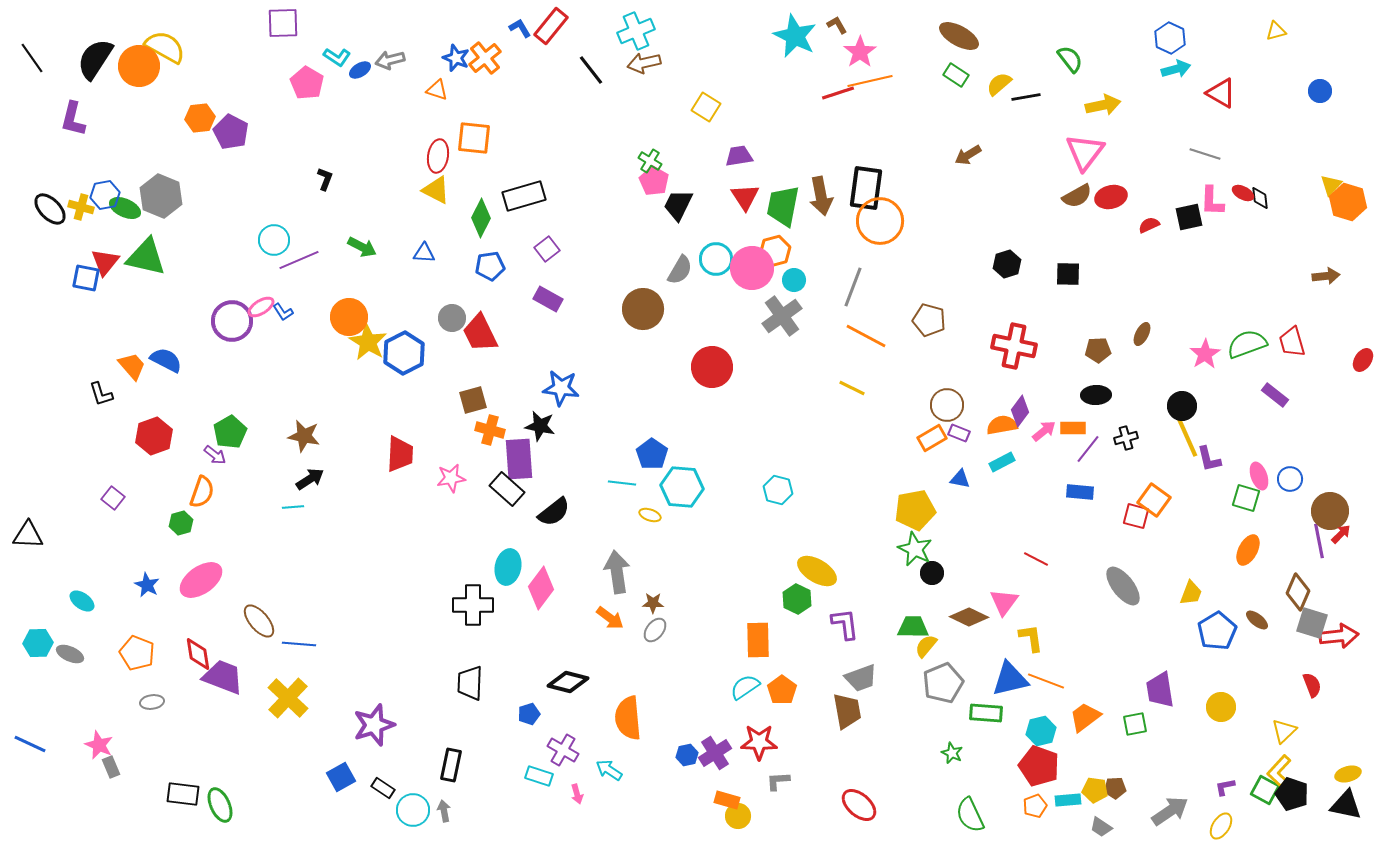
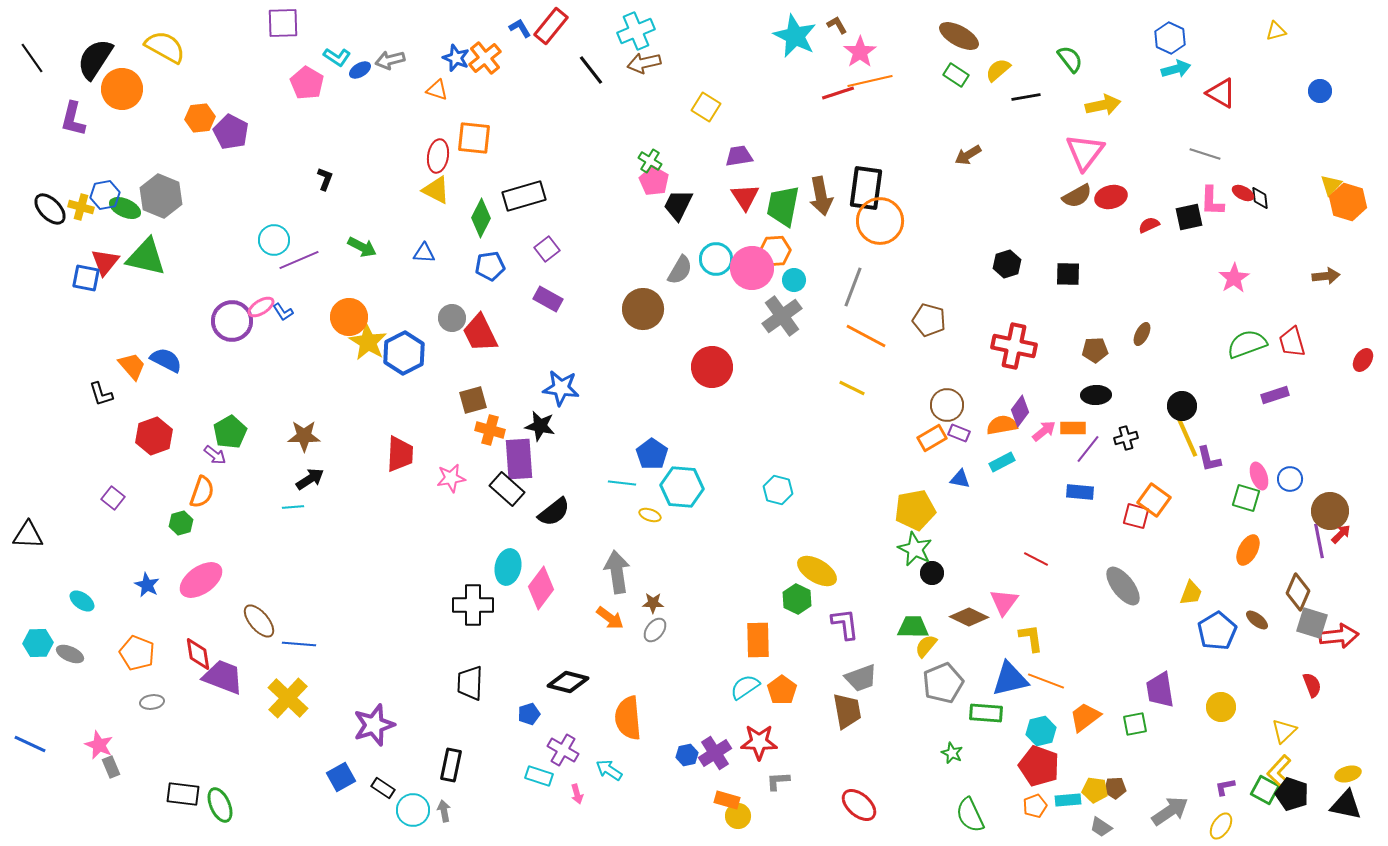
orange circle at (139, 66): moved 17 px left, 23 px down
yellow semicircle at (999, 84): moved 1 px left, 14 px up
orange hexagon at (775, 251): rotated 12 degrees clockwise
brown pentagon at (1098, 350): moved 3 px left
pink star at (1205, 354): moved 29 px right, 76 px up
purple rectangle at (1275, 395): rotated 56 degrees counterclockwise
brown star at (304, 436): rotated 12 degrees counterclockwise
